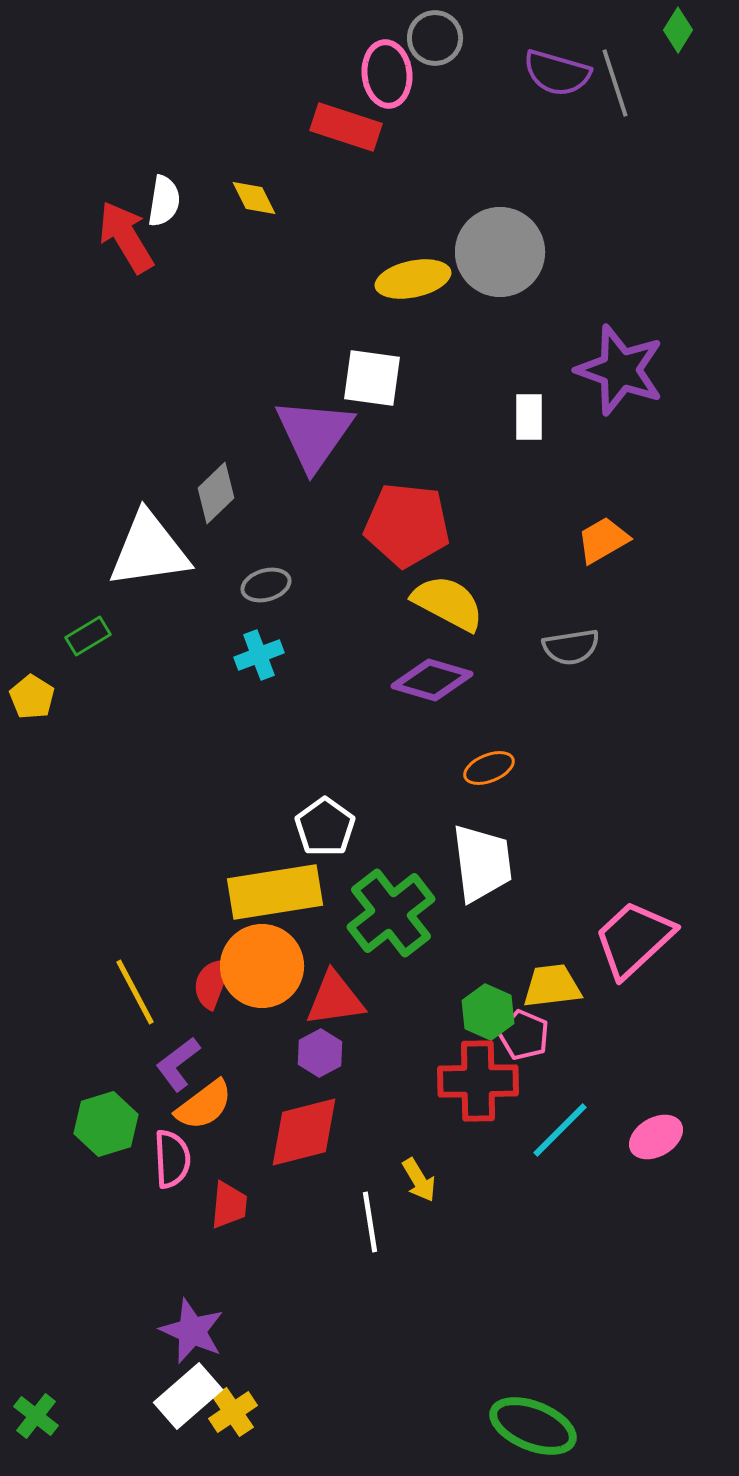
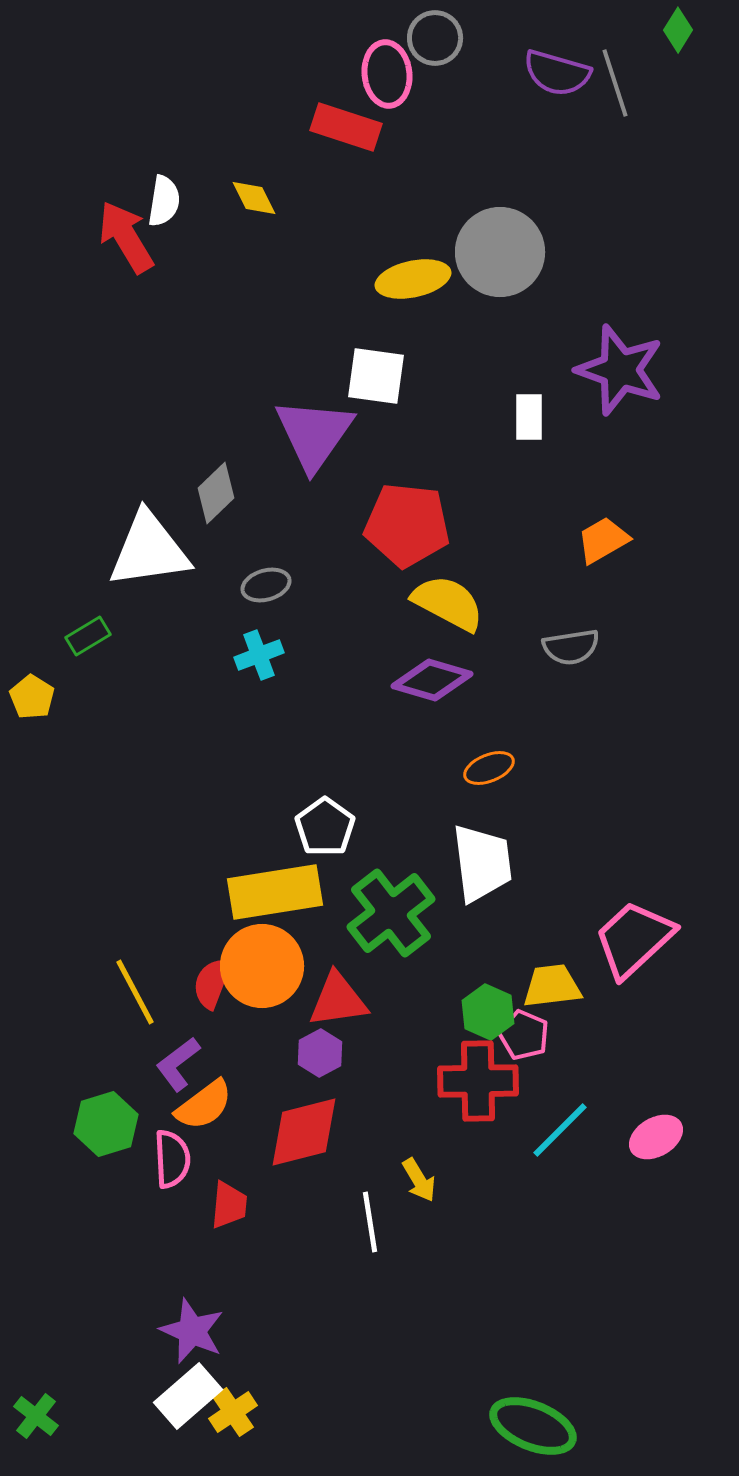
white square at (372, 378): moved 4 px right, 2 px up
red triangle at (335, 999): moved 3 px right, 1 px down
